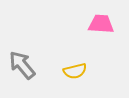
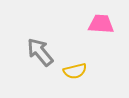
gray arrow: moved 18 px right, 13 px up
